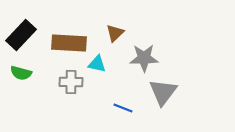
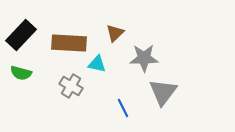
gray cross: moved 4 px down; rotated 30 degrees clockwise
blue line: rotated 42 degrees clockwise
